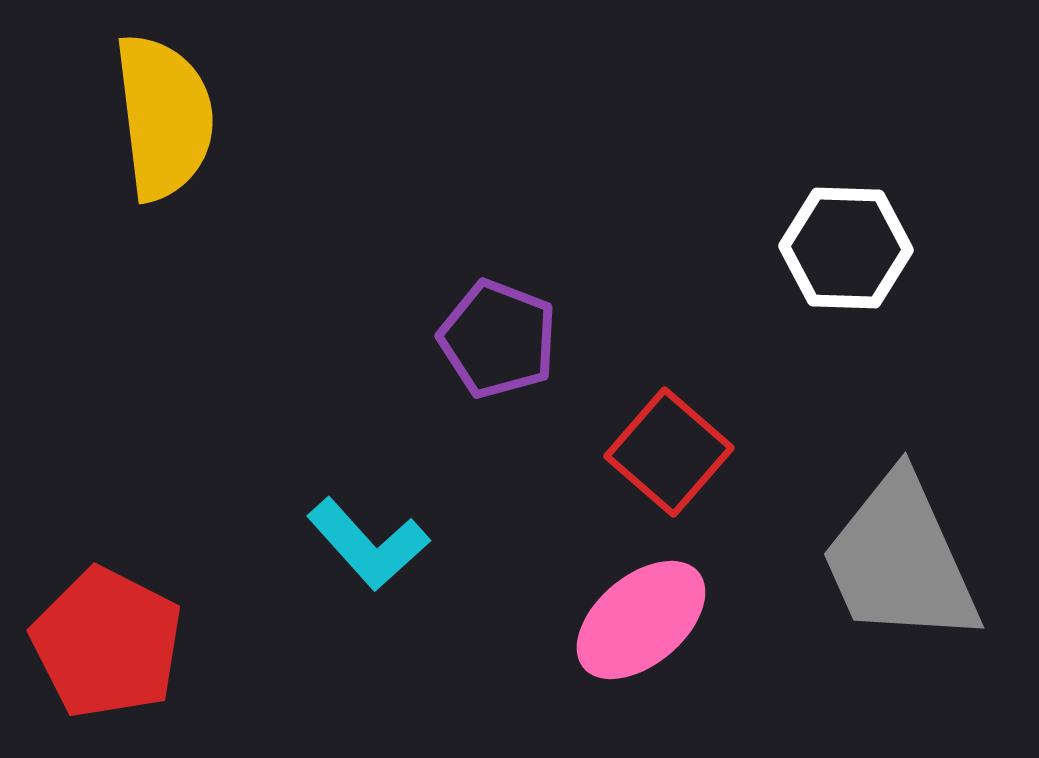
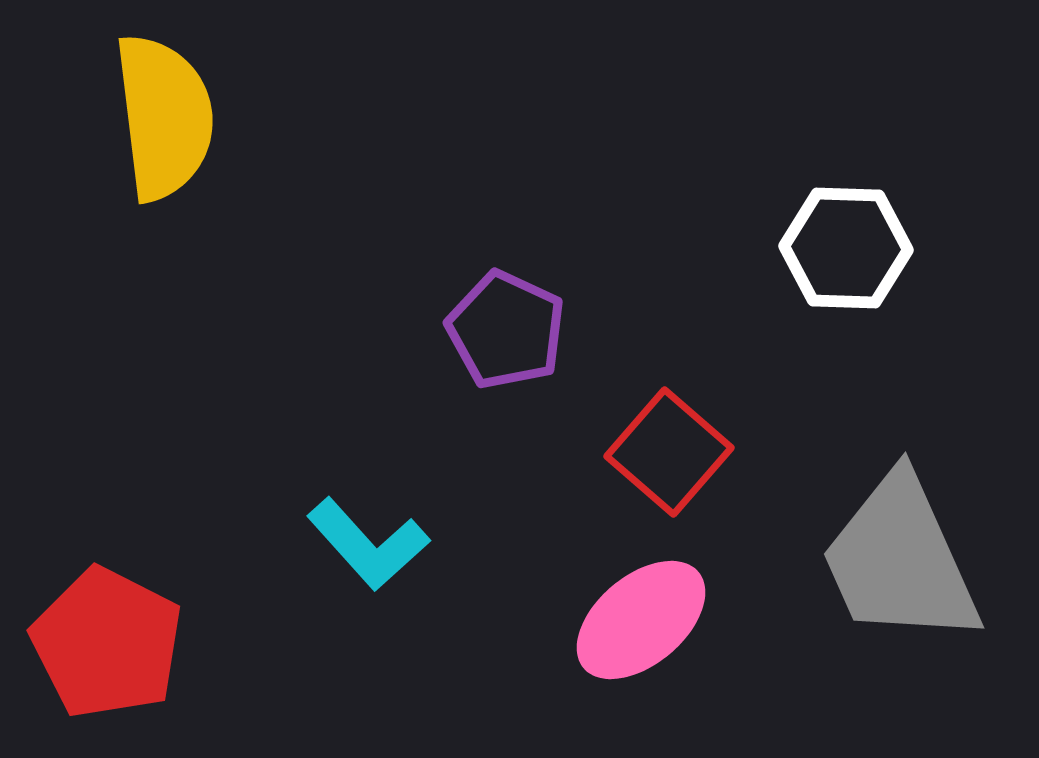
purple pentagon: moved 8 px right, 9 px up; rotated 4 degrees clockwise
